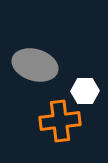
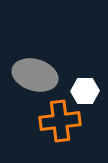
gray ellipse: moved 10 px down
